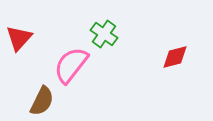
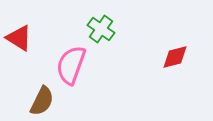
green cross: moved 3 px left, 5 px up
red triangle: rotated 40 degrees counterclockwise
pink semicircle: rotated 18 degrees counterclockwise
